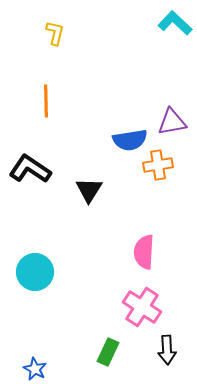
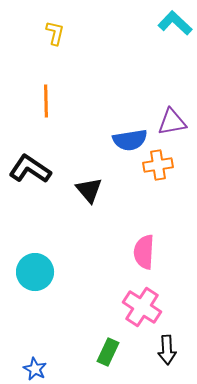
black triangle: rotated 12 degrees counterclockwise
